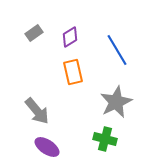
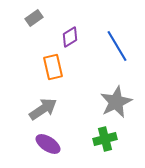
gray rectangle: moved 15 px up
blue line: moved 4 px up
orange rectangle: moved 20 px left, 5 px up
gray arrow: moved 6 px right, 2 px up; rotated 84 degrees counterclockwise
green cross: rotated 30 degrees counterclockwise
purple ellipse: moved 1 px right, 3 px up
